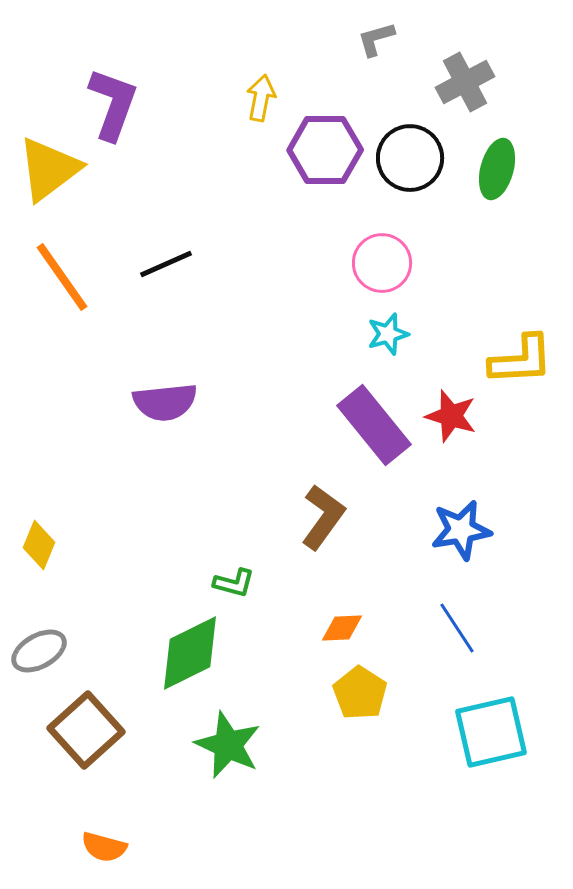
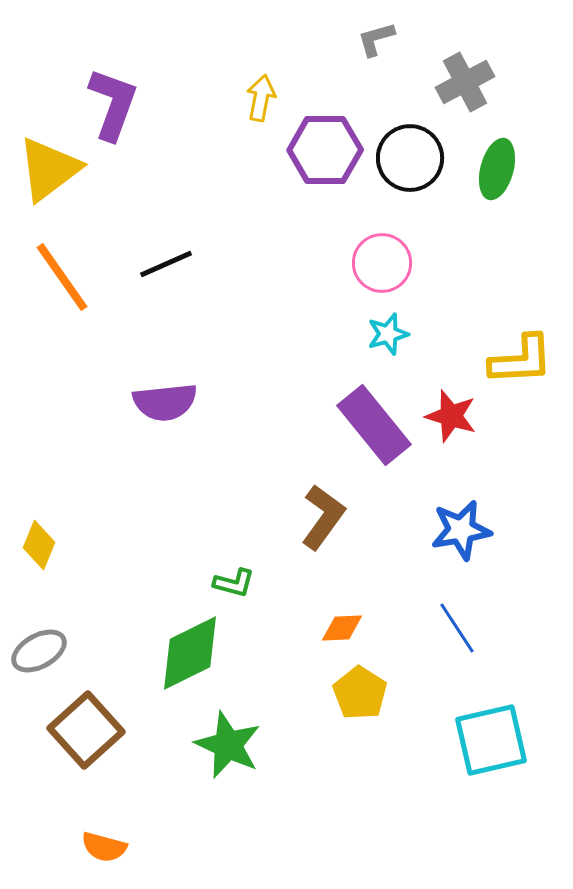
cyan square: moved 8 px down
